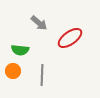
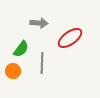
gray arrow: rotated 36 degrees counterclockwise
green semicircle: moved 1 px right, 1 px up; rotated 60 degrees counterclockwise
gray line: moved 12 px up
